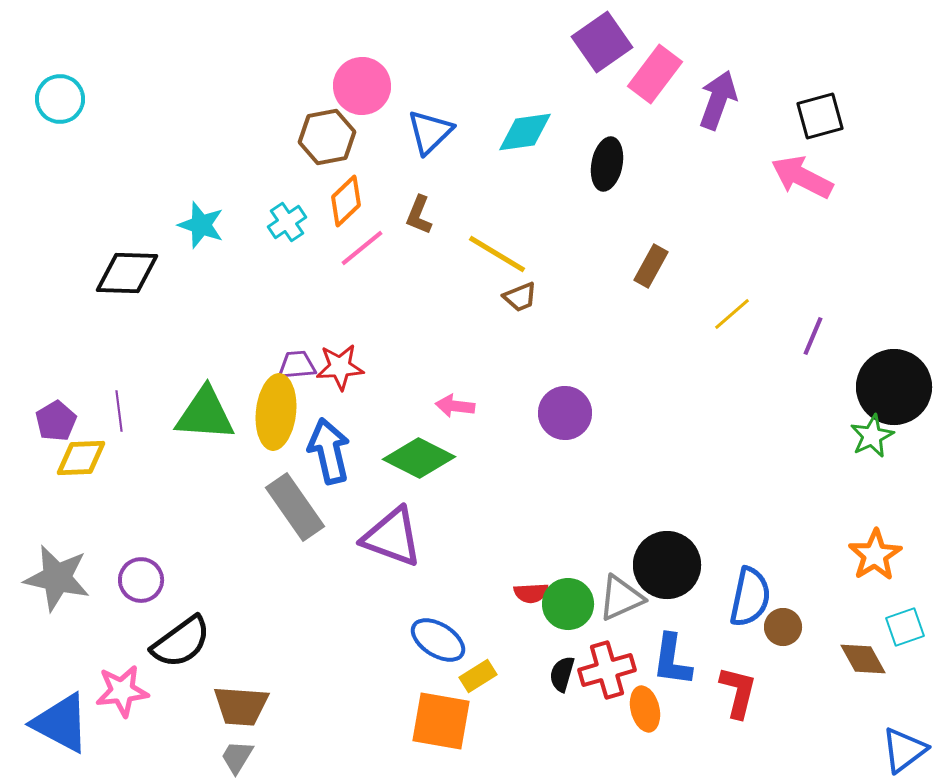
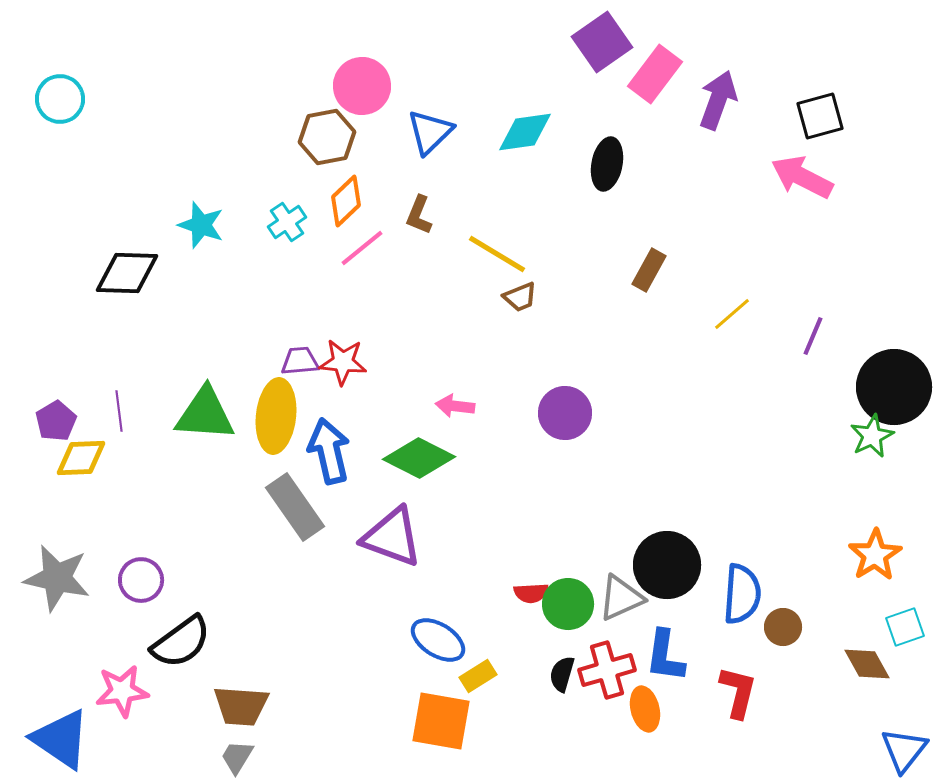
brown rectangle at (651, 266): moved 2 px left, 4 px down
purple trapezoid at (297, 365): moved 3 px right, 4 px up
red star at (340, 367): moved 3 px right, 5 px up; rotated 9 degrees clockwise
yellow ellipse at (276, 412): moved 4 px down
blue semicircle at (750, 597): moved 8 px left, 3 px up; rotated 8 degrees counterclockwise
brown diamond at (863, 659): moved 4 px right, 5 px down
blue L-shape at (672, 660): moved 7 px left, 4 px up
blue triangle at (61, 723): moved 16 px down; rotated 6 degrees clockwise
blue triangle at (904, 750): rotated 15 degrees counterclockwise
